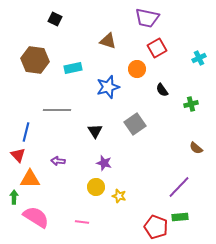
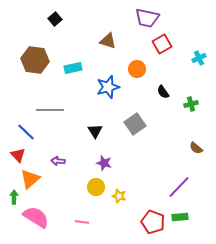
black square: rotated 24 degrees clockwise
red square: moved 5 px right, 4 px up
black semicircle: moved 1 px right, 2 px down
gray line: moved 7 px left
blue line: rotated 60 degrees counterclockwise
orange triangle: rotated 40 degrees counterclockwise
red pentagon: moved 3 px left, 5 px up
